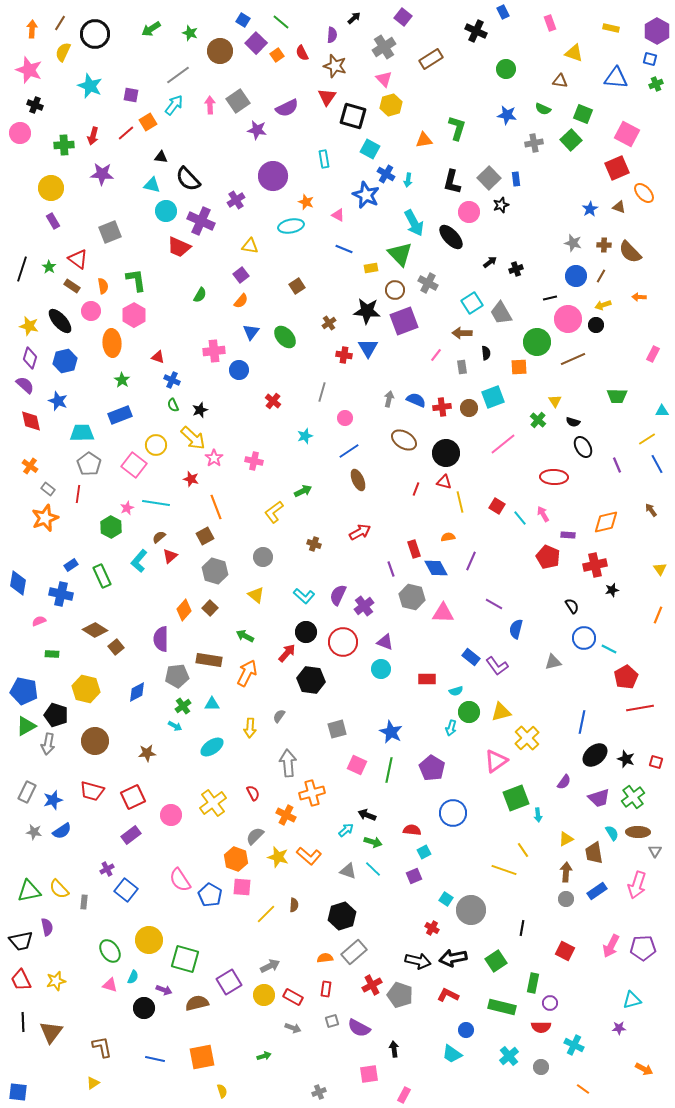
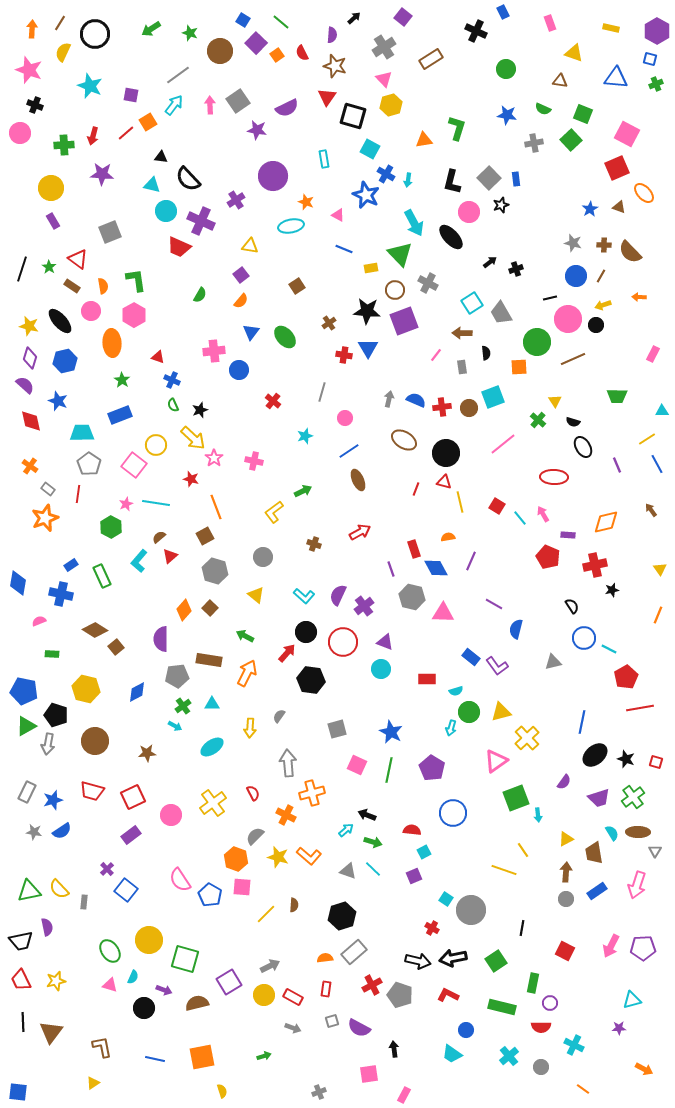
pink star at (127, 508): moved 1 px left, 4 px up
purple cross at (107, 869): rotated 16 degrees counterclockwise
